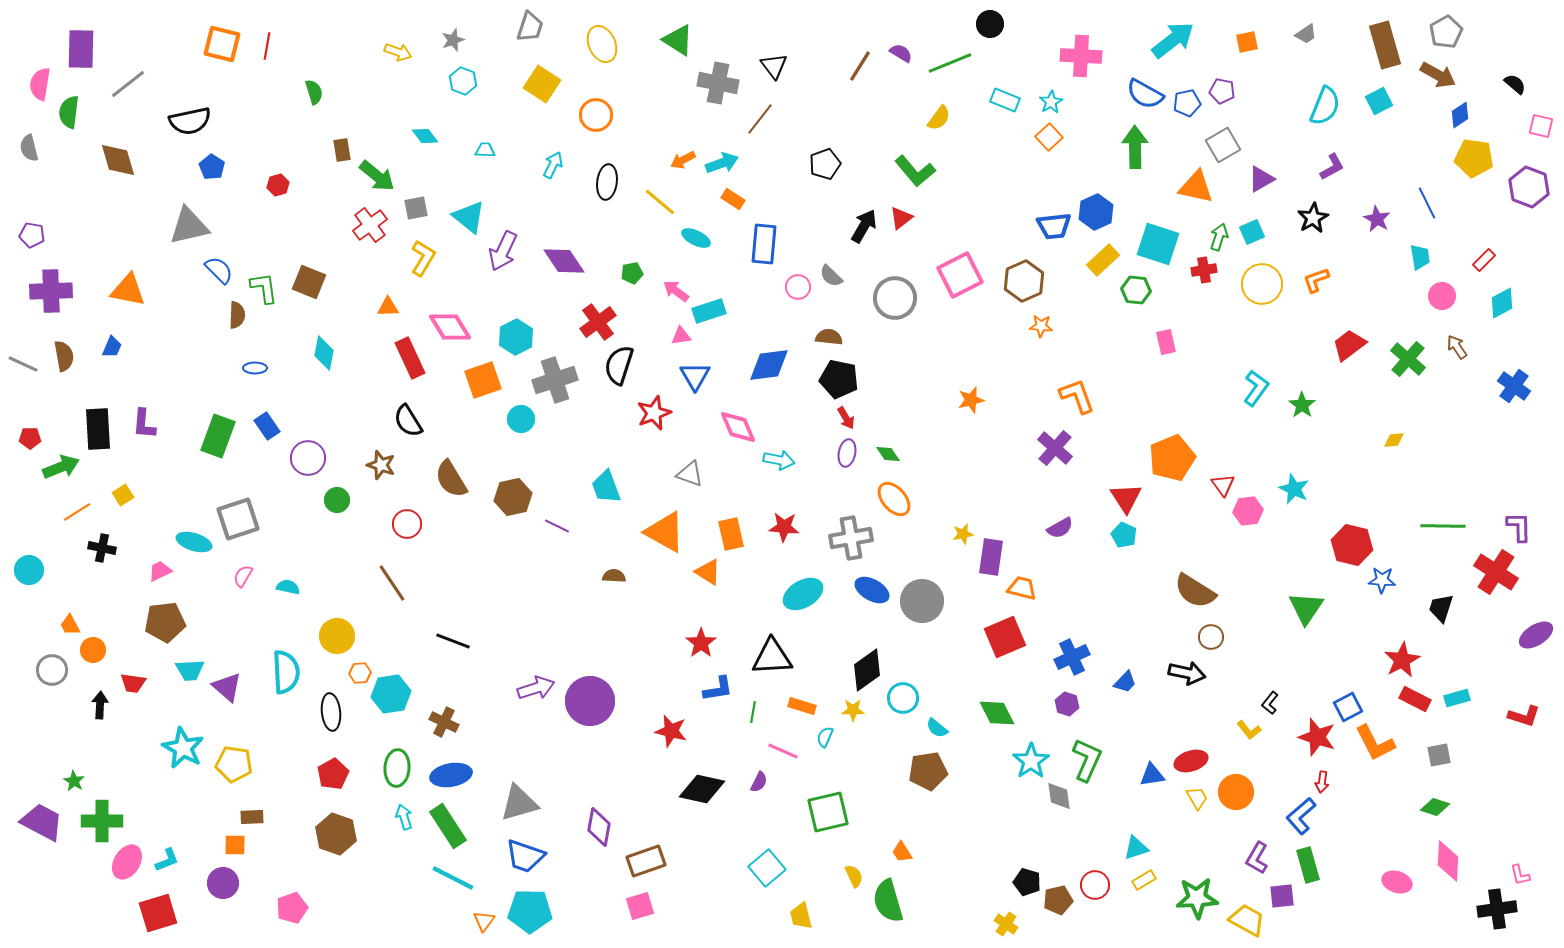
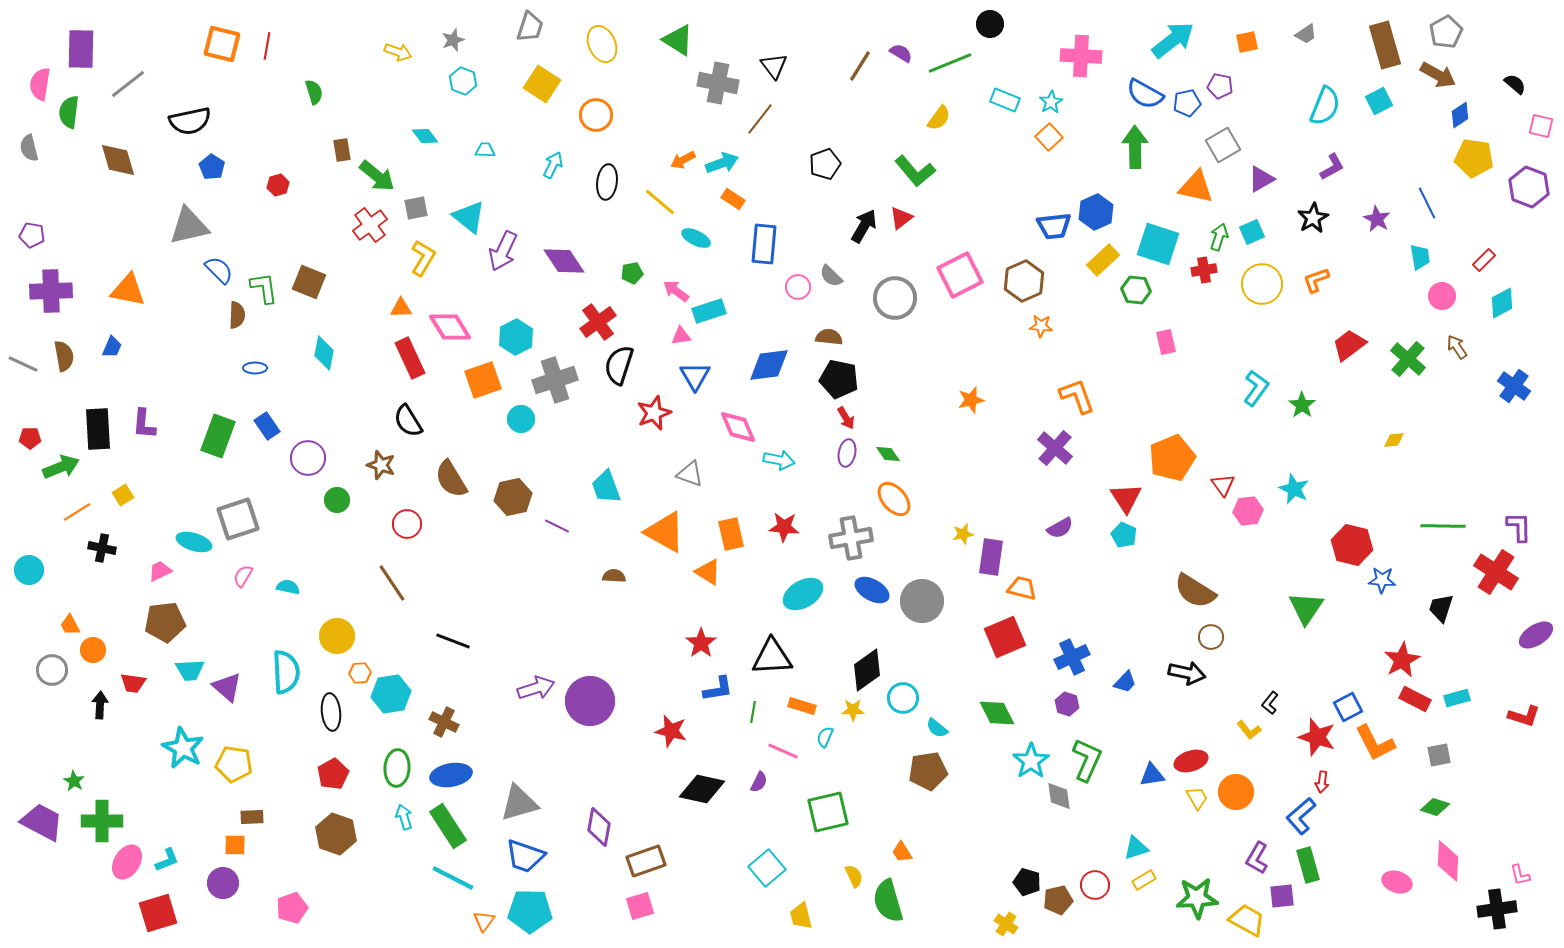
purple pentagon at (1222, 91): moved 2 px left, 5 px up
orange triangle at (388, 307): moved 13 px right, 1 px down
